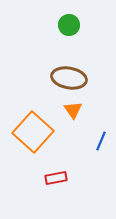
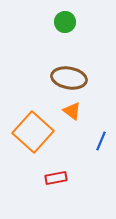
green circle: moved 4 px left, 3 px up
orange triangle: moved 1 px left, 1 px down; rotated 18 degrees counterclockwise
